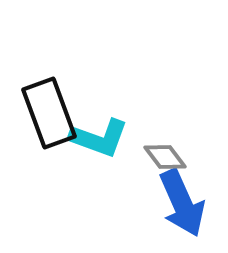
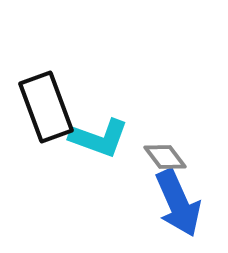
black rectangle: moved 3 px left, 6 px up
blue arrow: moved 4 px left
